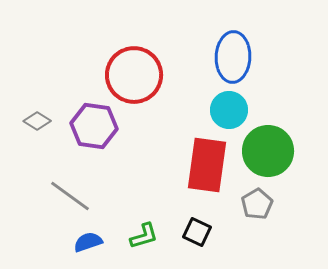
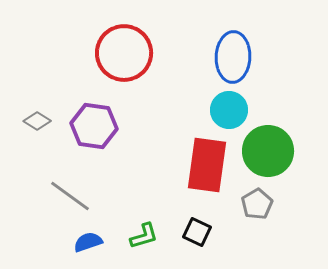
red circle: moved 10 px left, 22 px up
